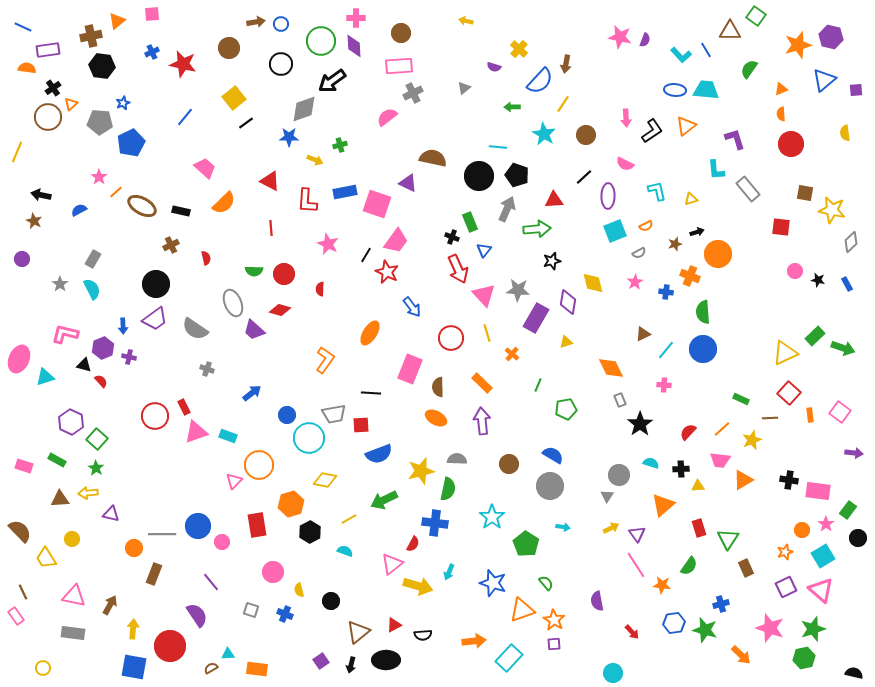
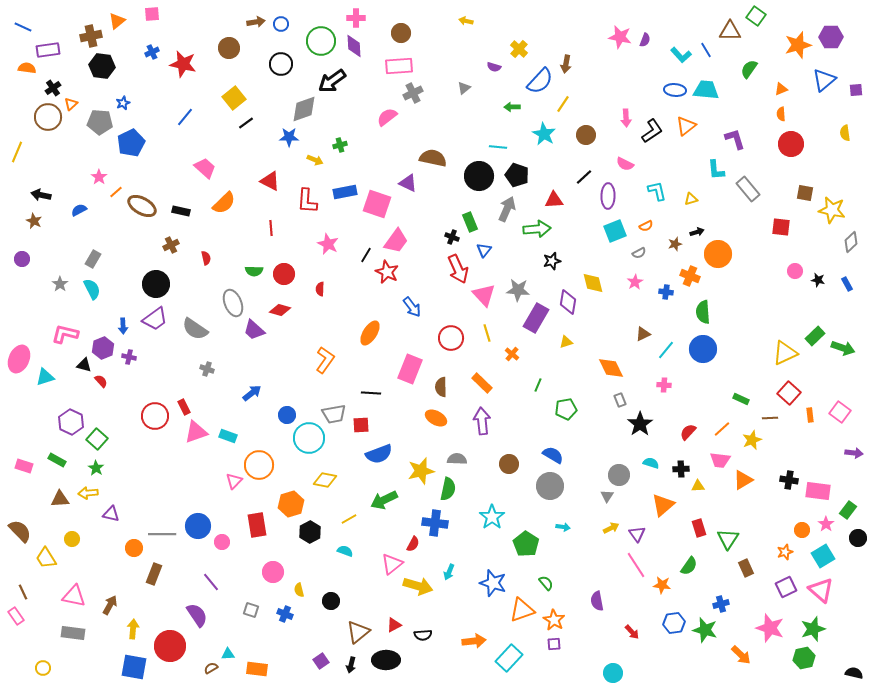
purple hexagon at (831, 37): rotated 15 degrees counterclockwise
brown semicircle at (438, 387): moved 3 px right
